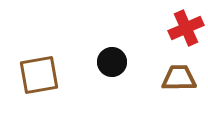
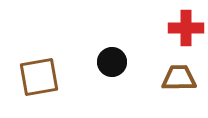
red cross: rotated 24 degrees clockwise
brown square: moved 2 px down
